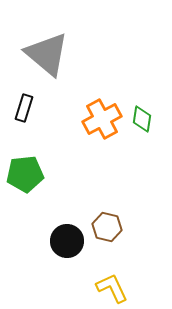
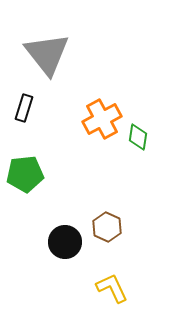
gray triangle: rotated 12 degrees clockwise
green diamond: moved 4 px left, 18 px down
brown hexagon: rotated 12 degrees clockwise
black circle: moved 2 px left, 1 px down
